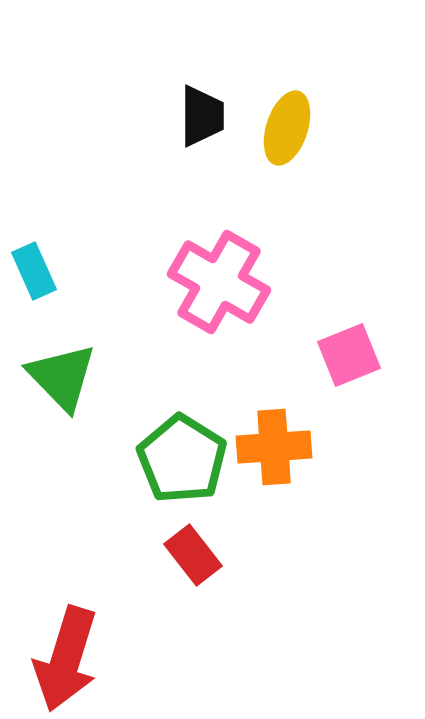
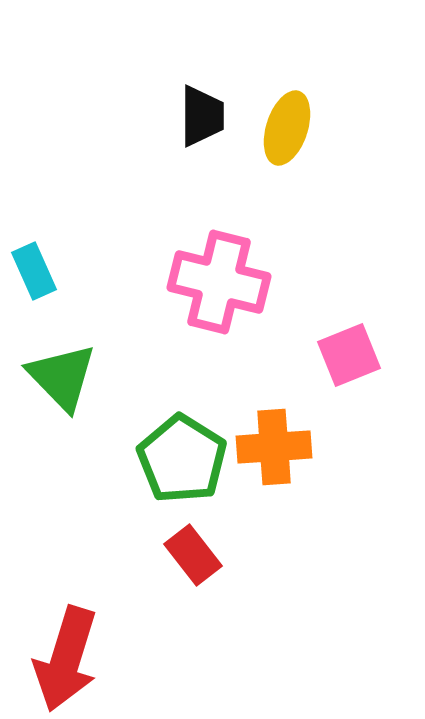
pink cross: rotated 16 degrees counterclockwise
